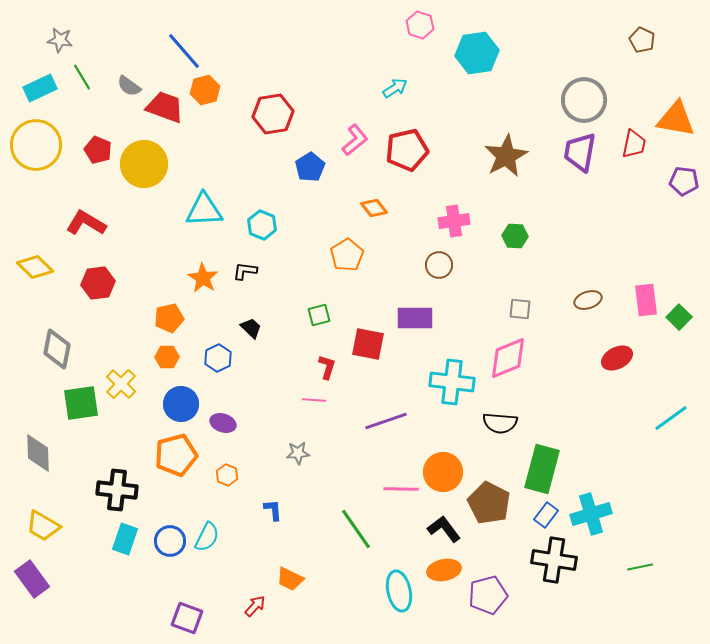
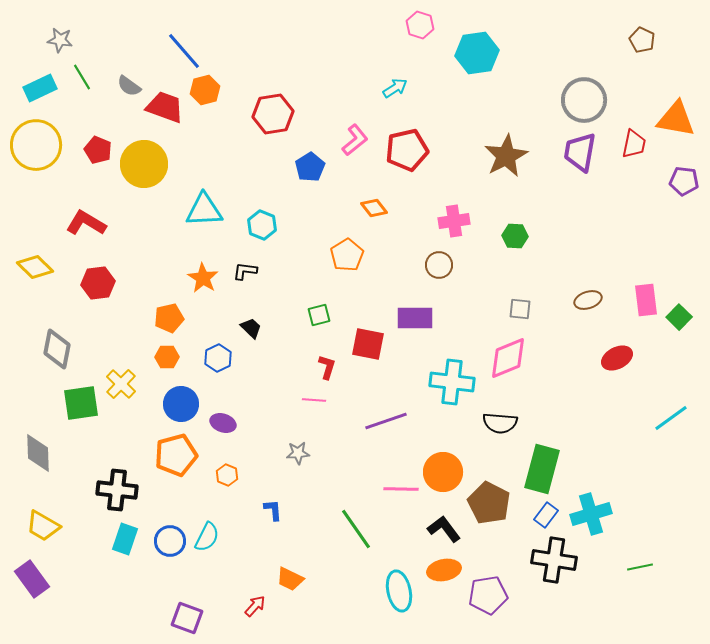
purple pentagon at (488, 595): rotated 6 degrees clockwise
